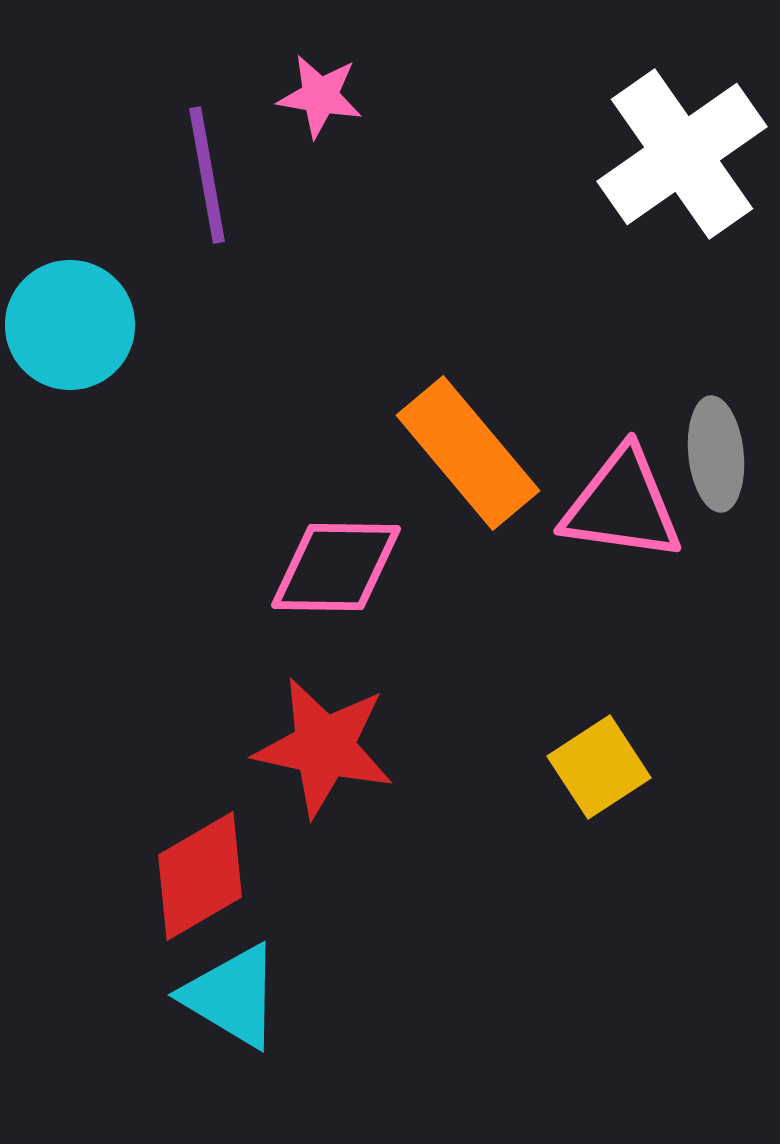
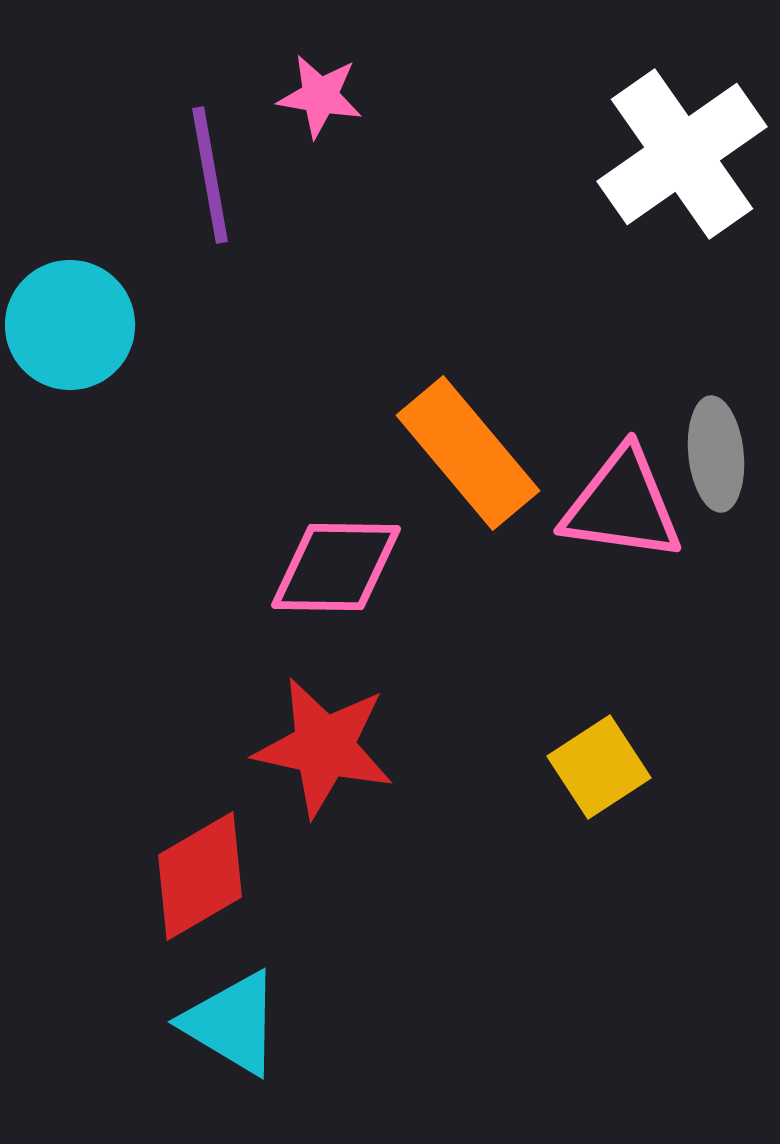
purple line: moved 3 px right
cyan triangle: moved 27 px down
